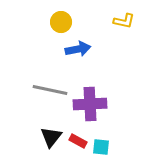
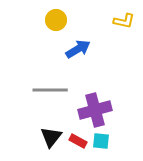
yellow circle: moved 5 px left, 2 px up
blue arrow: rotated 20 degrees counterclockwise
gray line: rotated 12 degrees counterclockwise
purple cross: moved 5 px right, 6 px down; rotated 12 degrees counterclockwise
cyan square: moved 6 px up
